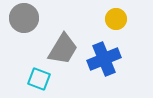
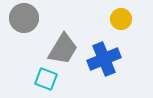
yellow circle: moved 5 px right
cyan square: moved 7 px right
